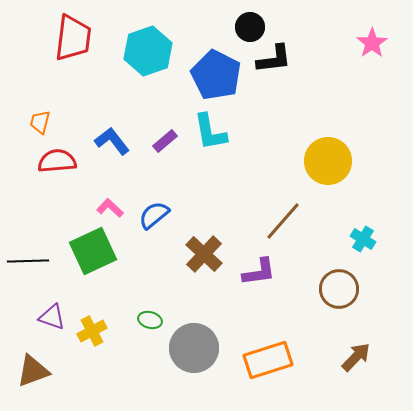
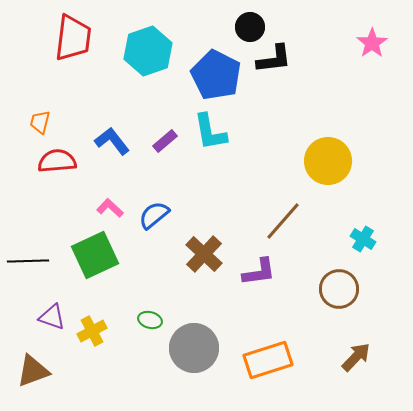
green square: moved 2 px right, 4 px down
